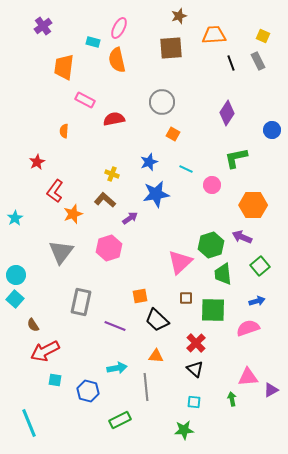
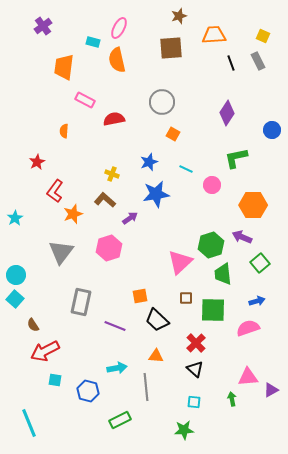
green square at (260, 266): moved 3 px up
